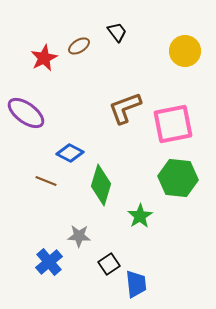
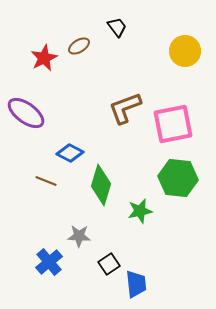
black trapezoid: moved 5 px up
green star: moved 5 px up; rotated 20 degrees clockwise
